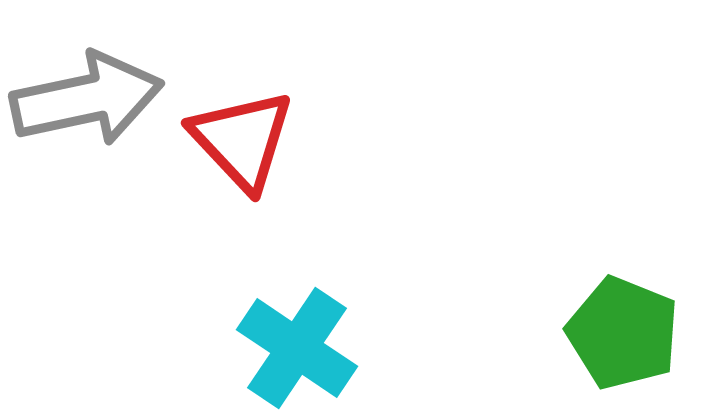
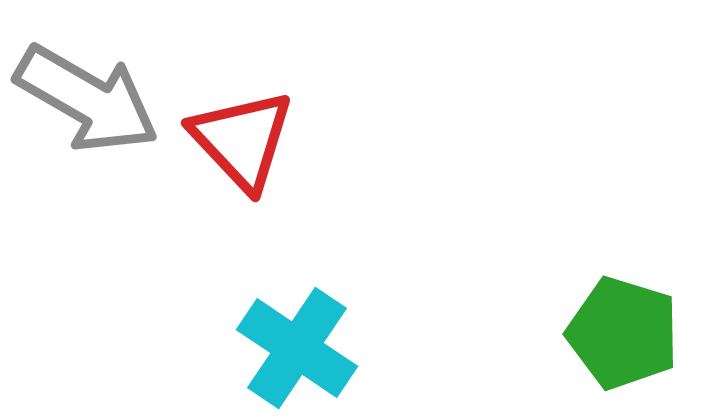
gray arrow: rotated 42 degrees clockwise
green pentagon: rotated 5 degrees counterclockwise
